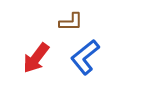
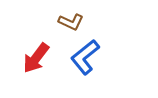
brown L-shape: rotated 25 degrees clockwise
